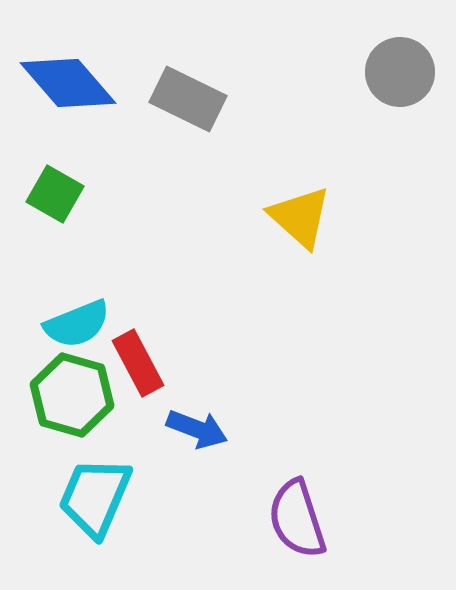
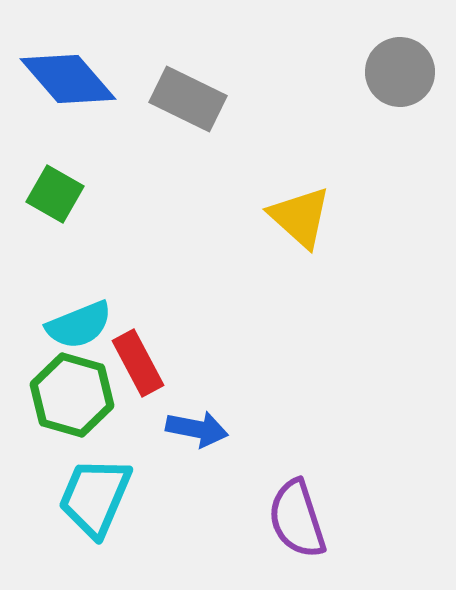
blue diamond: moved 4 px up
cyan semicircle: moved 2 px right, 1 px down
blue arrow: rotated 10 degrees counterclockwise
